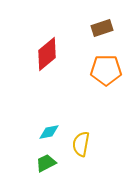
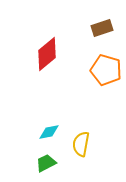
orange pentagon: rotated 16 degrees clockwise
